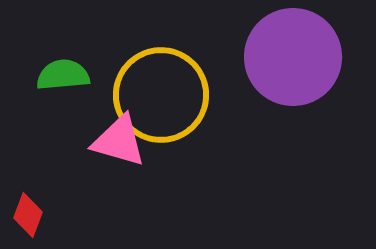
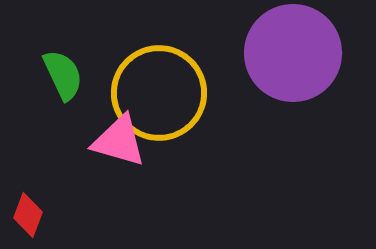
purple circle: moved 4 px up
green semicircle: rotated 70 degrees clockwise
yellow circle: moved 2 px left, 2 px up
